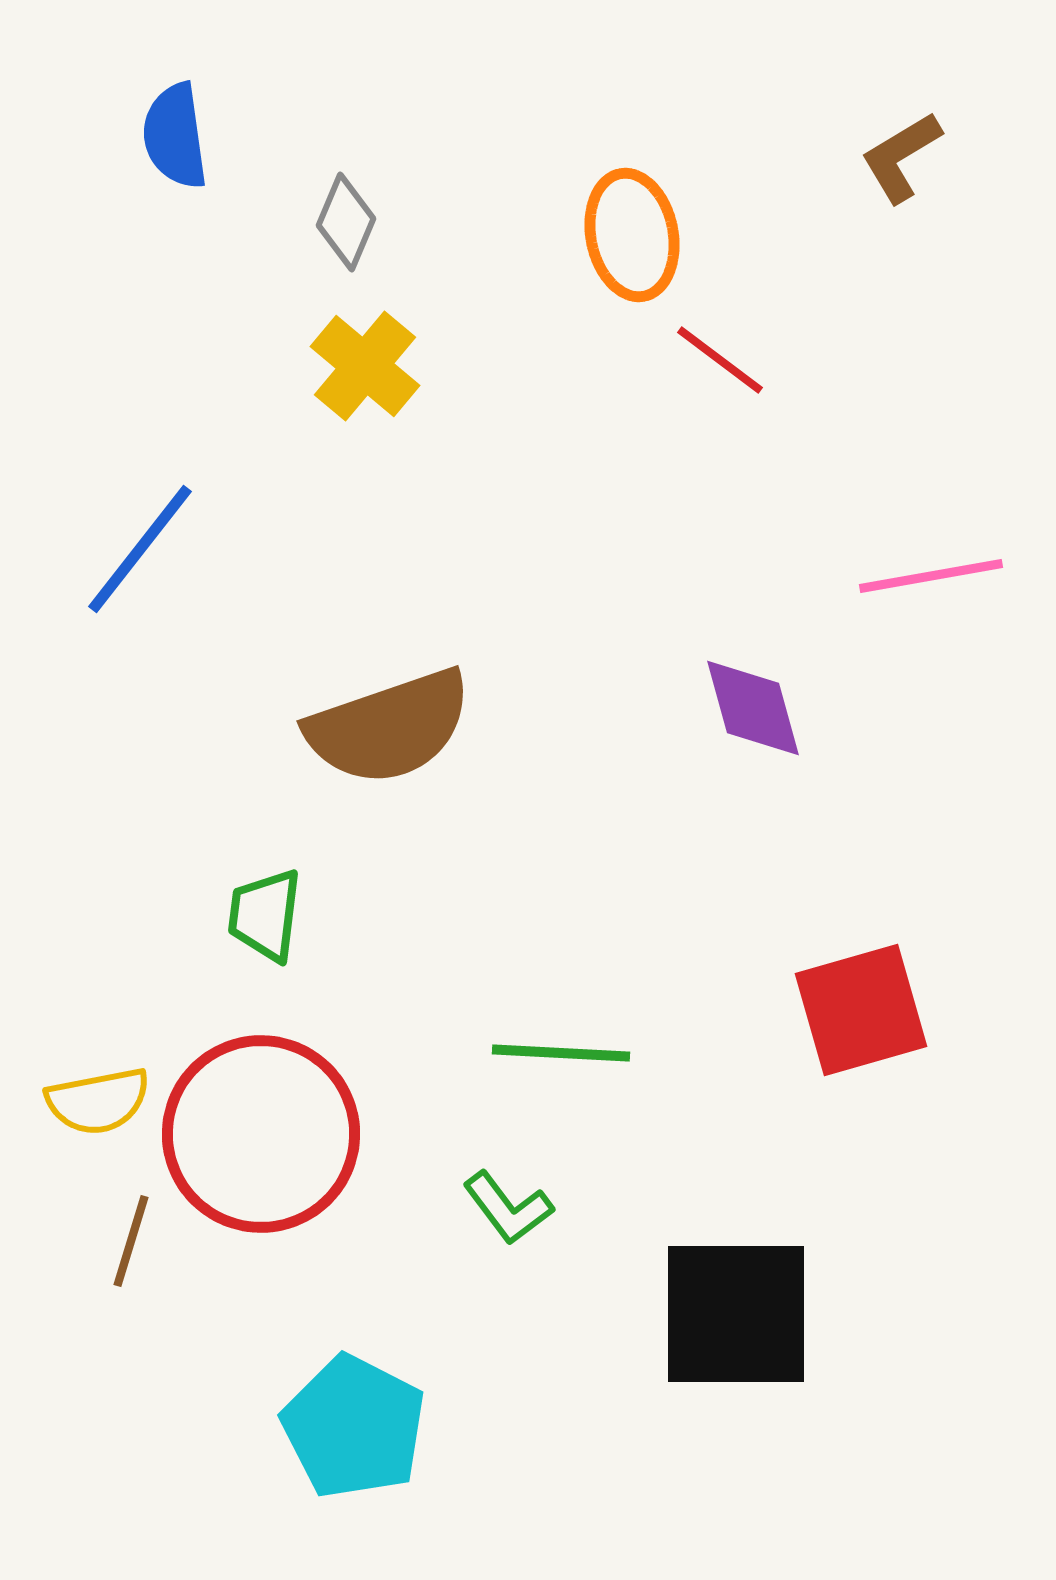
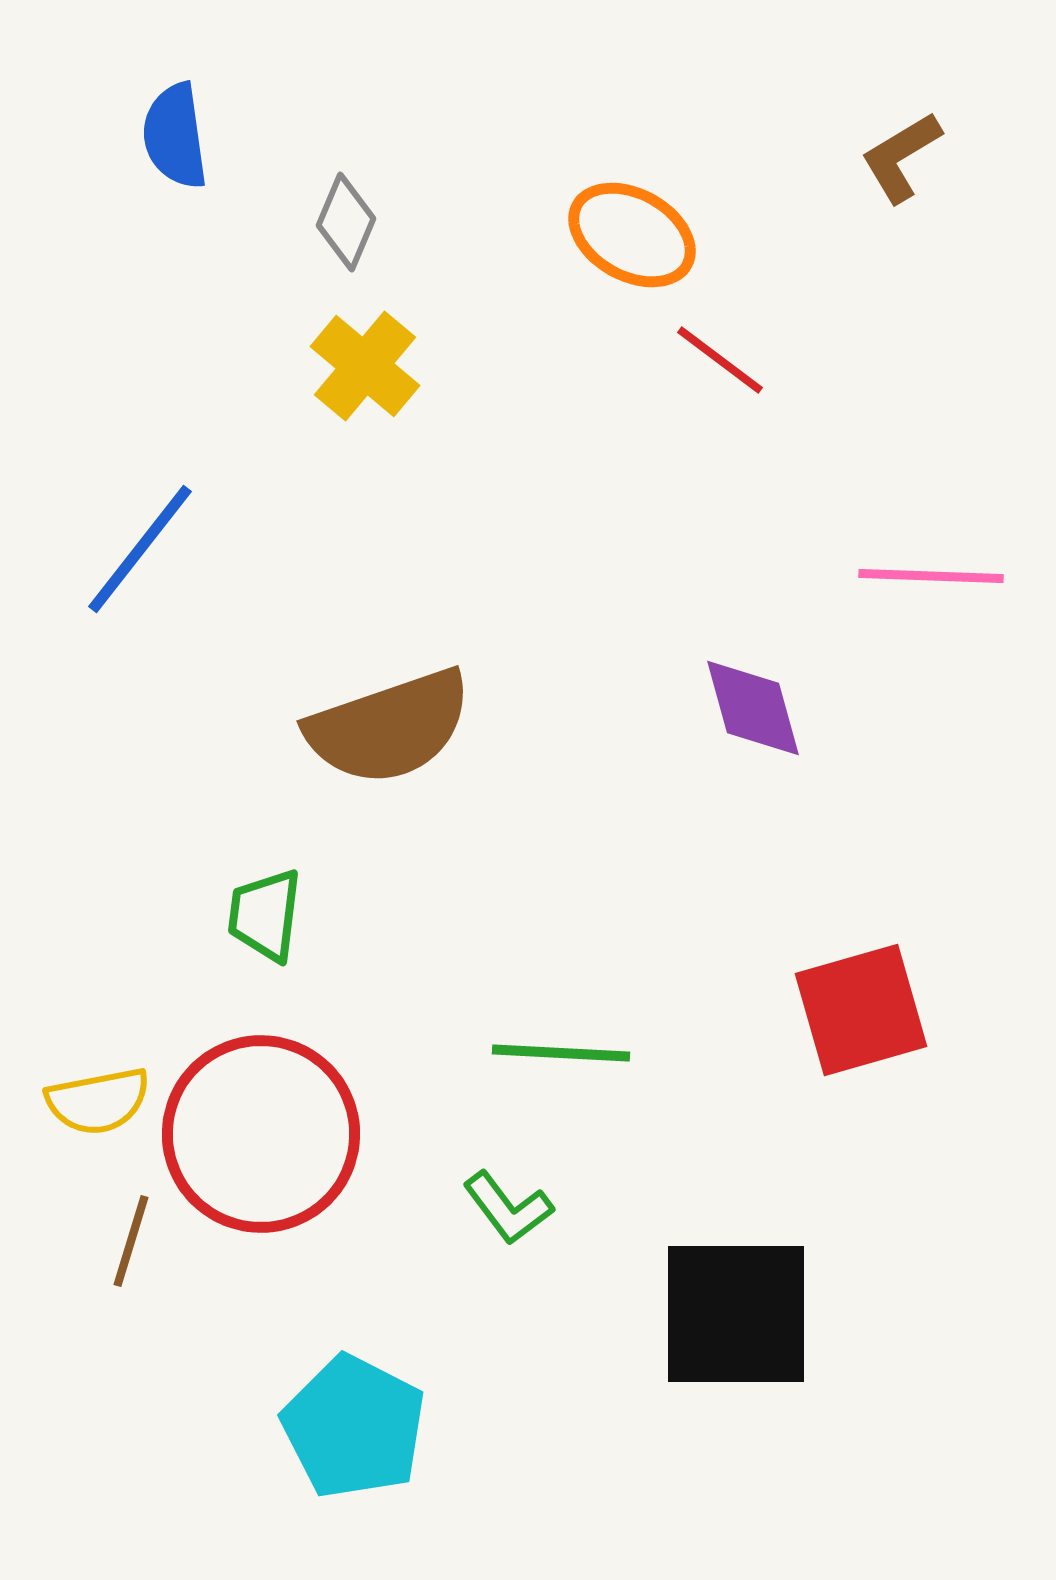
orange ellipse: rotated 50 degrees counterclockwise
pink line: rotated 12 degrees clockwise
